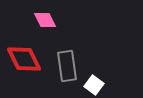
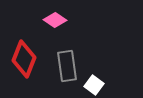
pink diamond: moved 10 px right; rotated 30 degrees counterclockwise
red diamond: rotated 48 degrees clockwise
